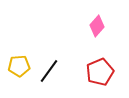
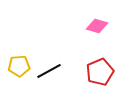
pink diamond: rotated 65 degrees clockwise
black line: rotated 25 degrees clockwise
